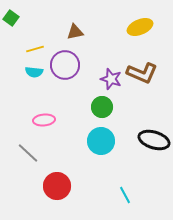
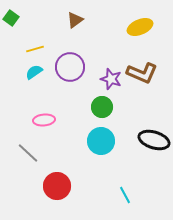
brown triangle: moved 12 px up; rotated 24 degrees counterclockwise
purple circle: moved 5 px right, 2 px down
cyan semicircle: rotated 138 degrees clockwise
